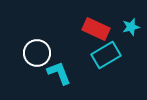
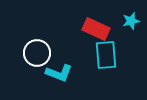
cyan star: moved 6 px up
cyan rectangle: rotated 64 degrees counterclockwise
cyan L-shape: rotated 132 degrees clockwise
